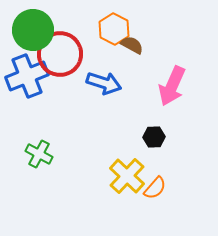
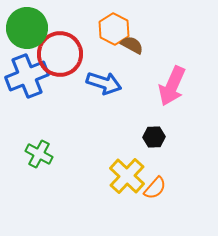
green circle: moved 6 px left, 2 px up
